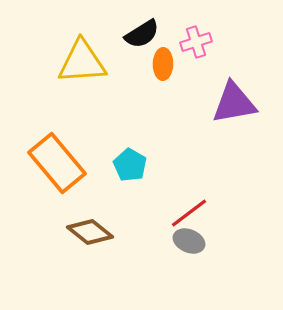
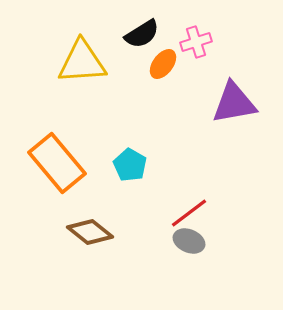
orange ellipse: rotated 36 degrees clockwise
